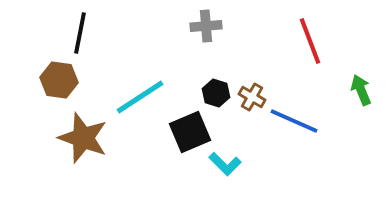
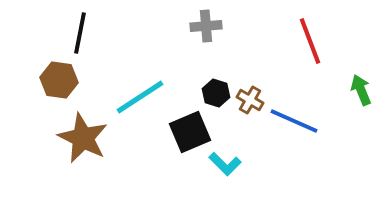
brown cross: moved 2 px left, 3 px down
brown star: rotated 6 degrees clockwise
